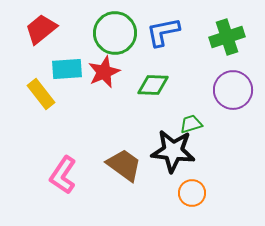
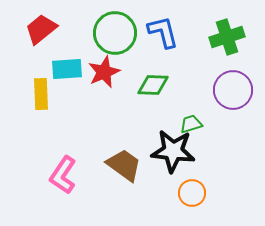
blue L-shape: rotated 87 degrees clockwise
yellow rectangle: rotated 36 degrees clockwise
